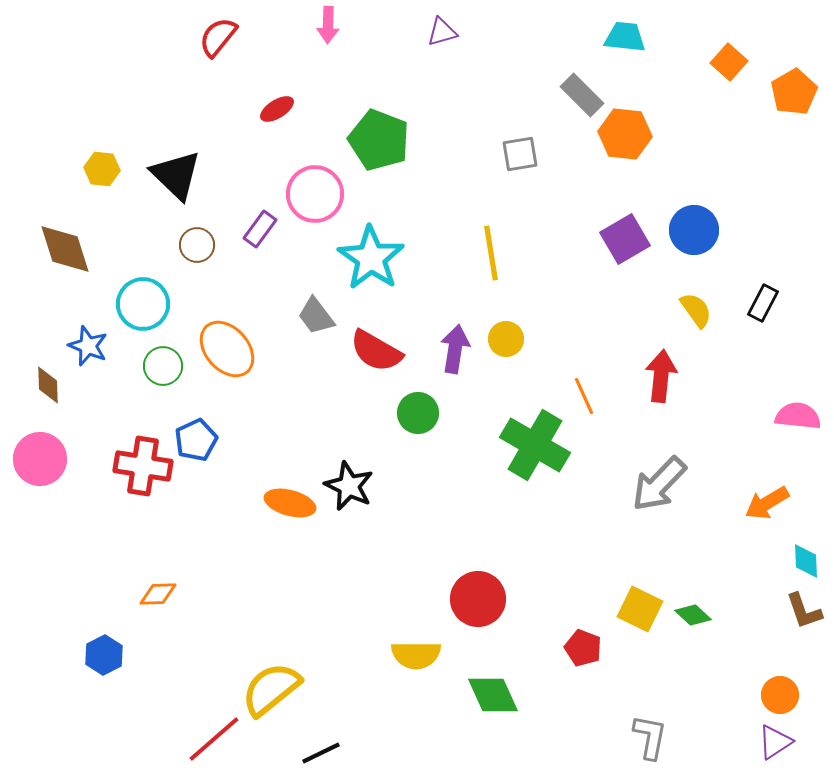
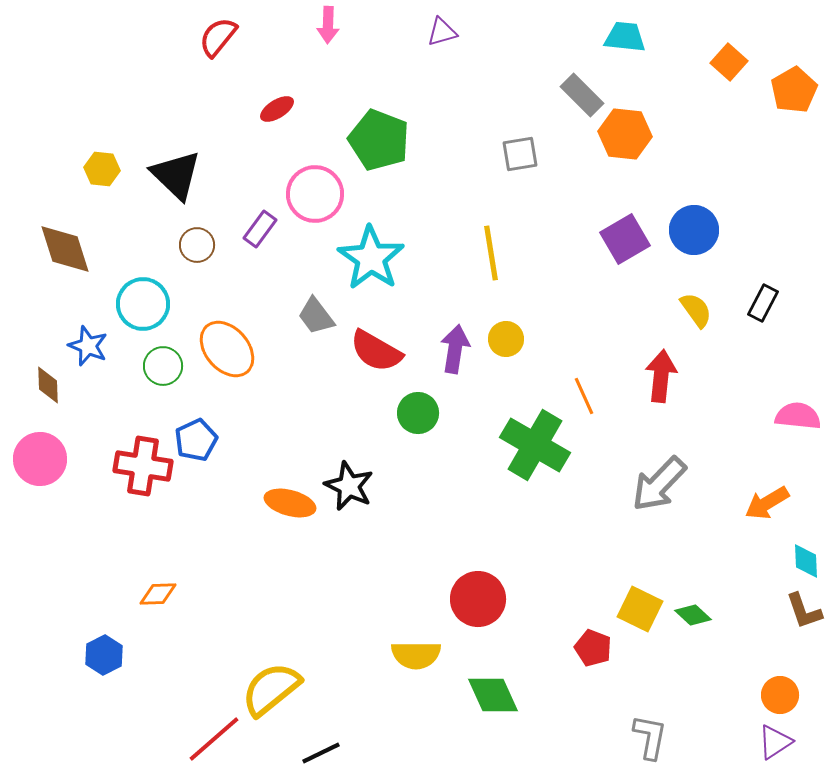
orange pentagon at (794, 92): moved 2 px up
red pentagon at (583, 648): moved 10 px right
